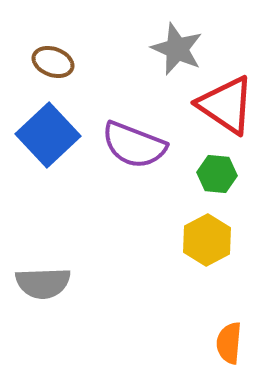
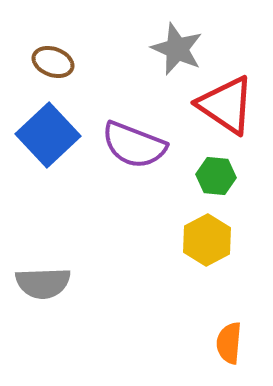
green hexagon: moved 1 px left, 2 px down
